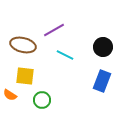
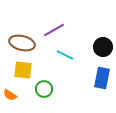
brown ellipse: moved 1 px left, 2 px up
yellow square: moved 2 px left, 6 px up
blue rectangle: moved 3 px up; rotated 10 degrees counterclockwise
green circle: moved 2 px right, 11 px up
